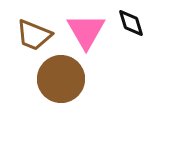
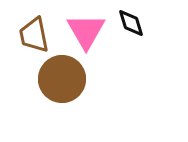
brown trapezoid: rotated 57 degrees clockwise
brown circle: moved 1 px right
